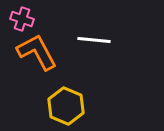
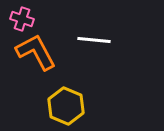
orange L-shape: moved 1 px left
